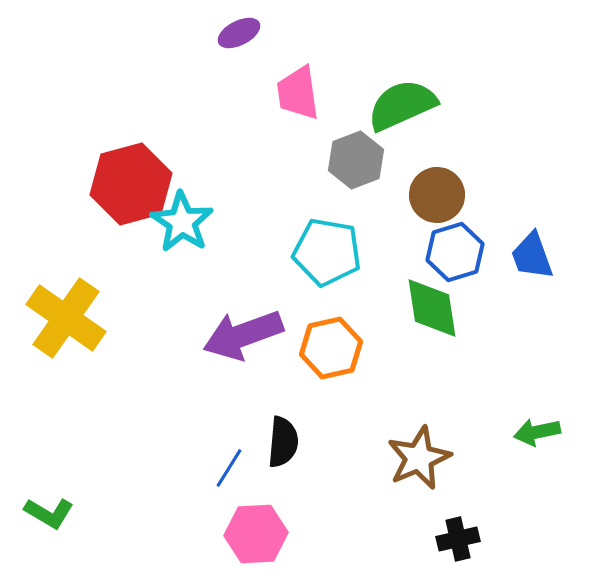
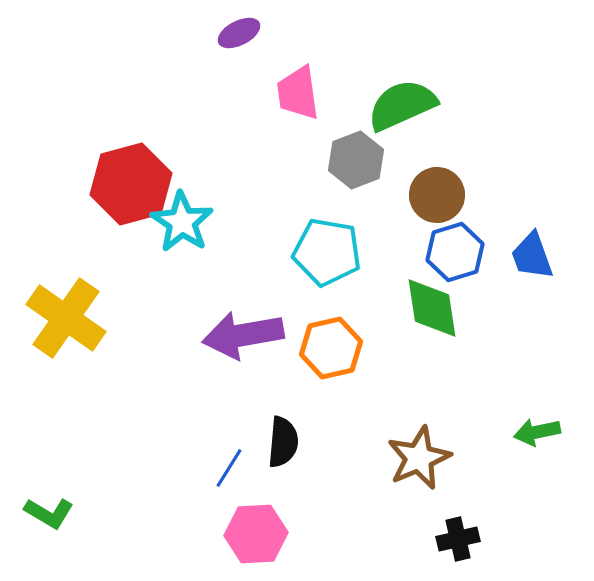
purple arrow: rotated 10 degrees clockwise
